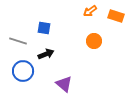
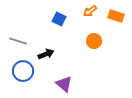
blue square: moved 15 px right, 9 px up; rotated 16 degrees clockwise
